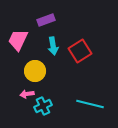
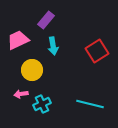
purple rectangle: rotated 30 degrees counterclockwise
pink trapezoid: rotated 40 degrees clockwise
red square: moved 17 px right
yellow circle: moved 3 px left, 1 px up
pink arrow: moved 6 px left
cyan cross: moved 1 px left, 2 px up
